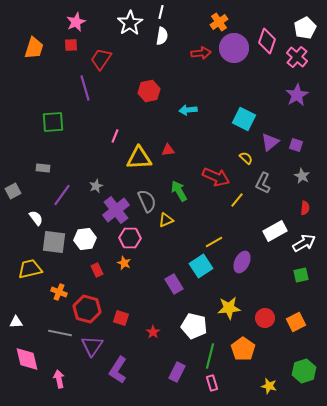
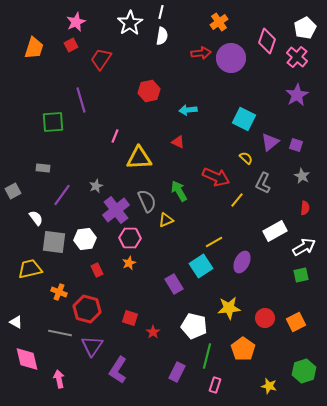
red square at (71, 45): rotated 24 degrees counterclockwise
purple circle at (234, 48): moved 3 px left, 10 px down
purple line at (85, 88): moved 4 px left, 12 px down
red triangle at (168, 150): moved 10 px right, 8 px up; rotated 32 degrees clockwise
white arrow at (304, 243): moved 4 px down
orange star at (124, 263): moved 5 px right; rotated 24 degrees clockwise
red square at (121, 318): moved 9 px right
white triangle at (16, 322): rotated 32 degrees clockwise
green line at (210, 356): moved 3 px left
pink rectangle at (212, 383): moved 3 px right, 2 px down; rotated 35 degrees clockwise
